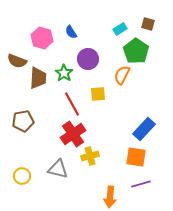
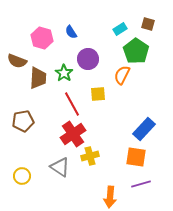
gray triangle: moved 2 px right, 2 px up; rotated 20 degrees clockwise
